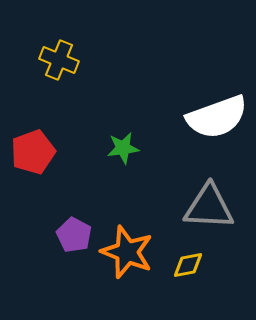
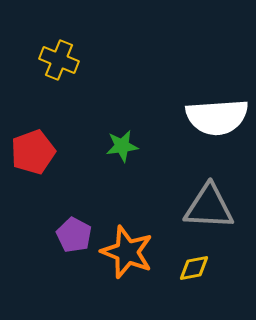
white semicircle: rotated 16 degrees clockwise
green star: moved 1 px left, 2 px up
yellow diamond: moved 6 px right, 3 px down
